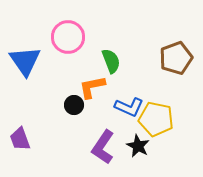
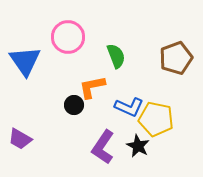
green semicircle: moved 5 px right, 5 px up
purple trapezoid: rotated 40 degrees counterclockwise
